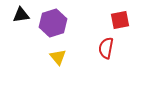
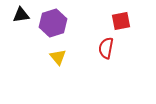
red square: moved 1 px right, 1 px down
